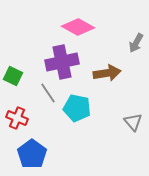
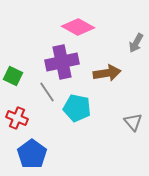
gray line: moved 1 px left, 1 px up
